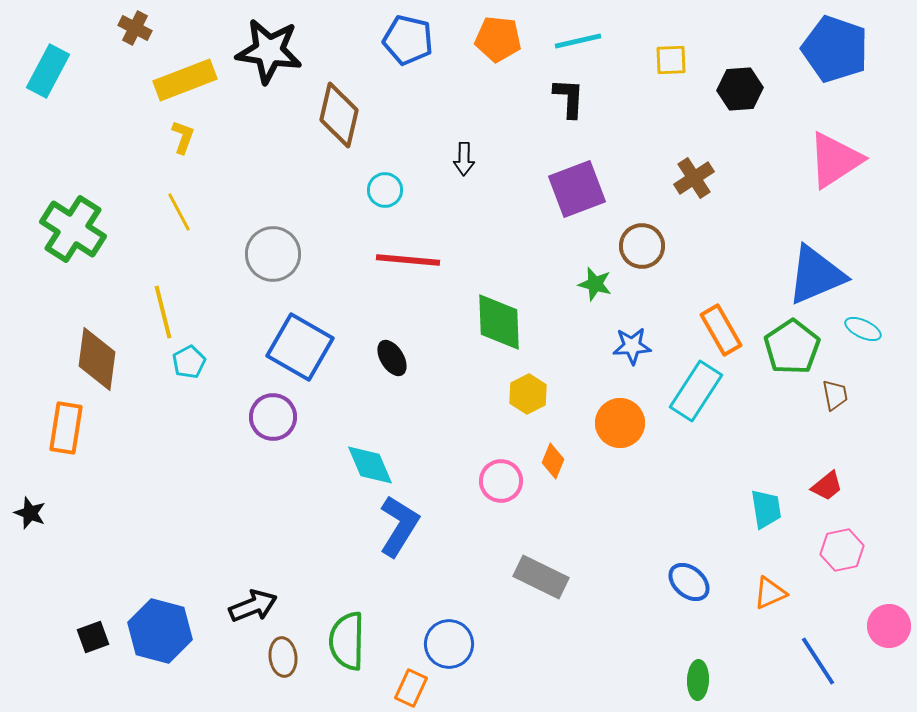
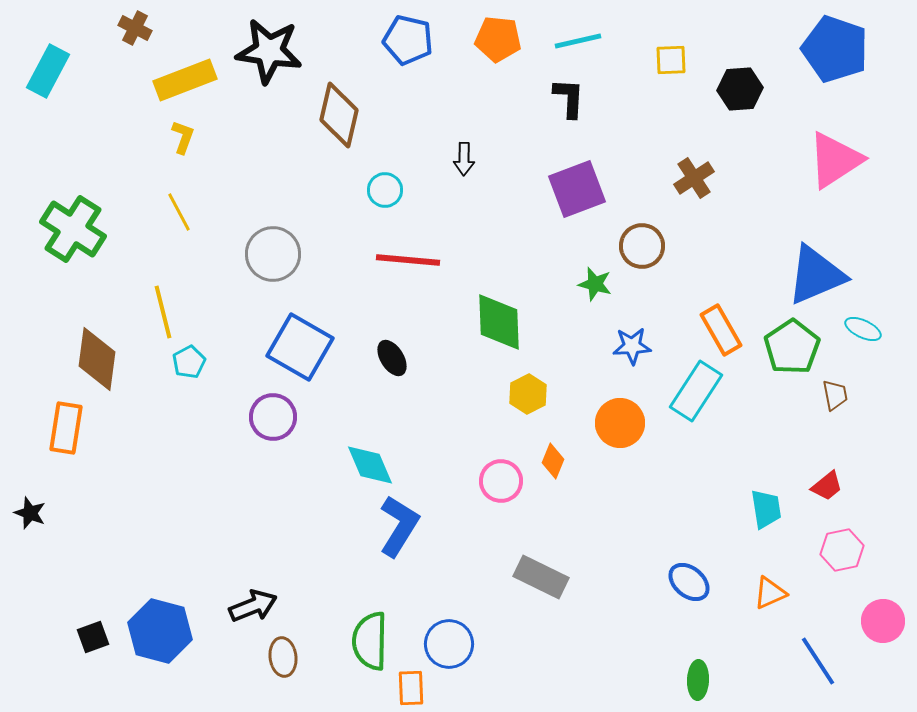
pink circle at (889, 626): moved 6 px left, 5 px up
green semicircle at (347, 641): moved 23 px right
orange rectangle at (411, 688): rotated 27 degrees counterclockwise
